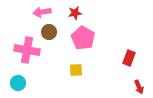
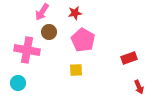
pink arrow: rotated 48 degrees counterclockwise
pink pentagon: moved 2 px down
red rectangle: rotated 49 degrees clockwise
